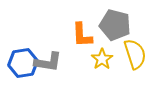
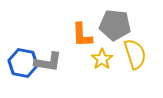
gray pentagon: rotated 8 degrees counterclockwise
blue hexagon: rotated 20 degrees clockwise
